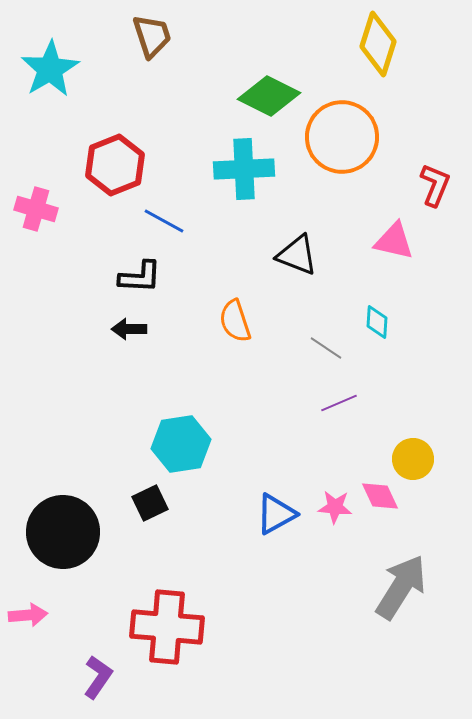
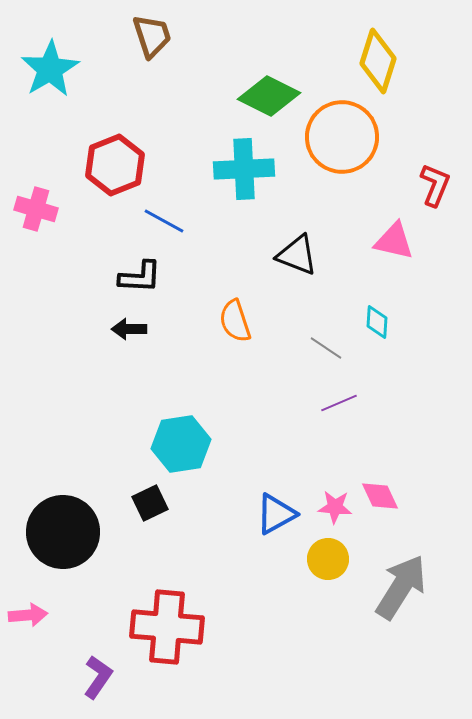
yellow diamond: moved 17 px down
yellow circle: moved 85 px left, 100 px down
